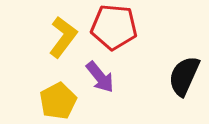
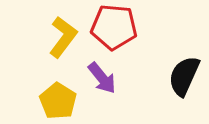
purple arrow: moved 2 px right, 1 px down
yellow pentagon: rotated 12 degrees counterclockwise
